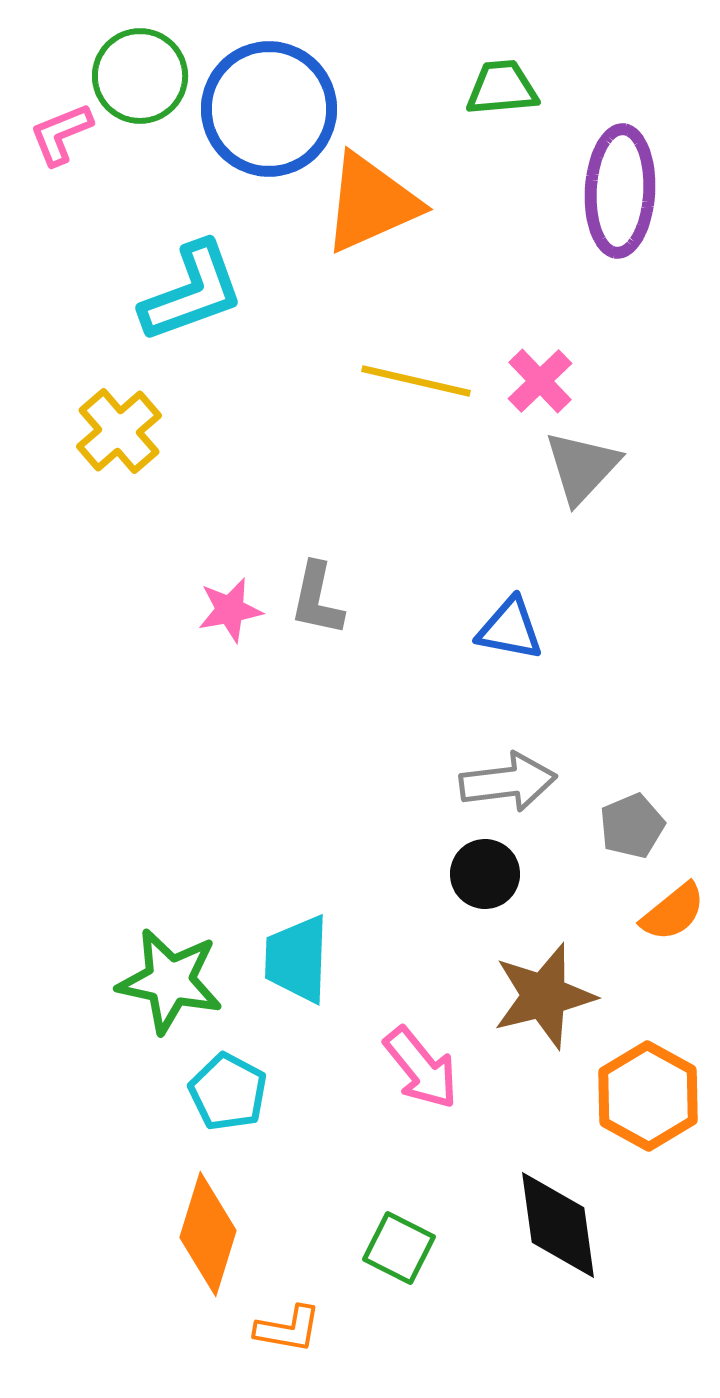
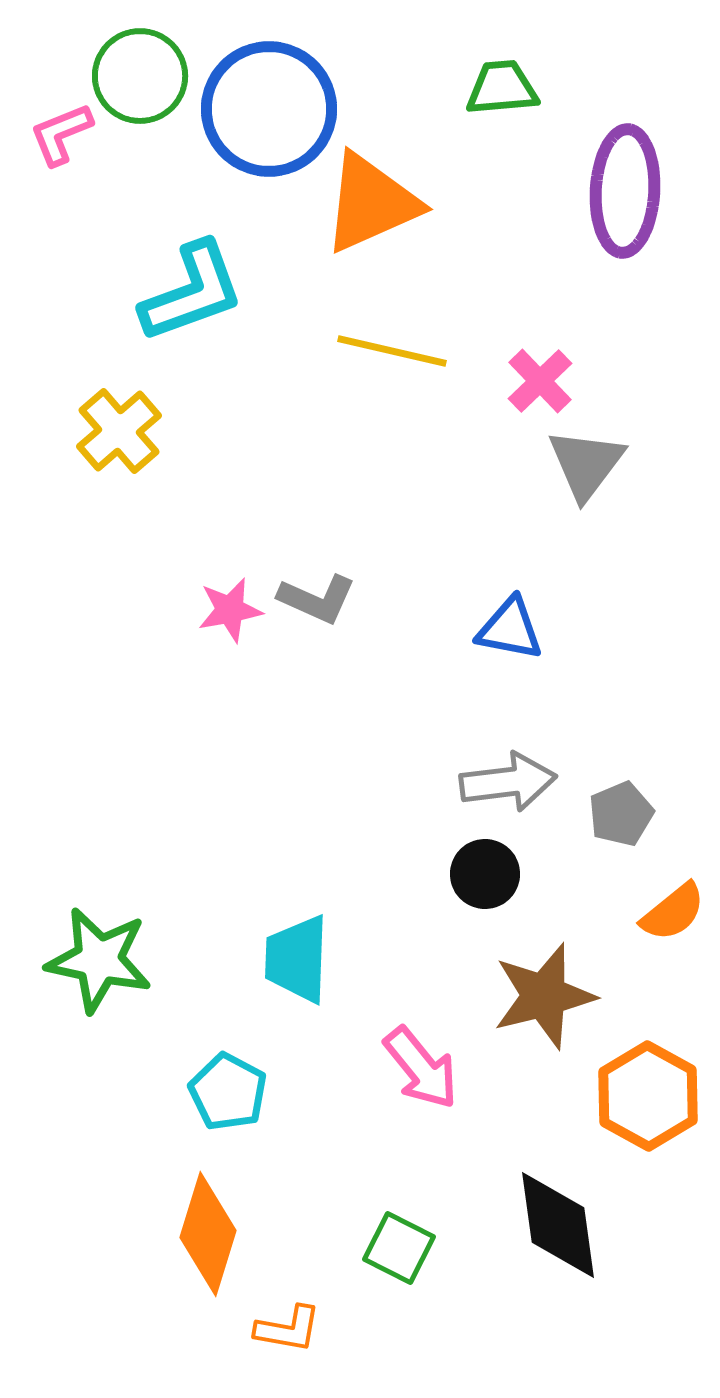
purple ellipse: moved 5 px right
yellow line: moved 24 px left, 30 px up
gray triangle: moved 4 px right, 3 px up; rotated 6 degrees counterclockwise
gray L-shape: rotated 78 degrees counterclockwise
gray pentagon: moved 11 px left, 12 px up
green star: moved 71 px left, 21 px up
